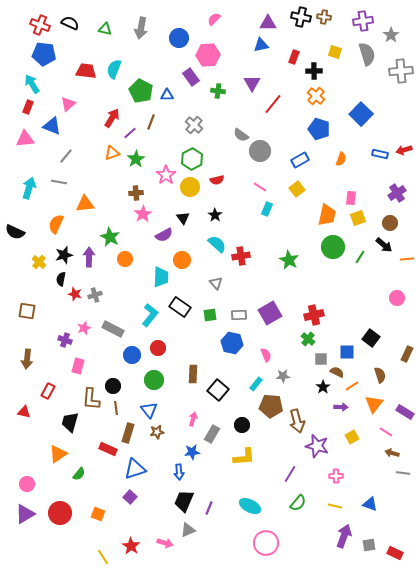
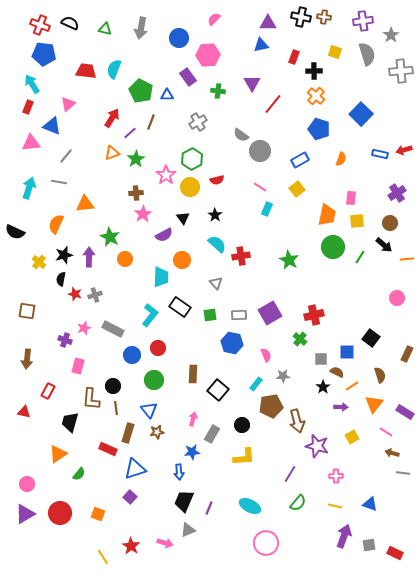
purple rectangle at (191, 77): moved 3 px left
gray cross at (194, 125): moved 4 px right, 3 px up; rotated 18 degrees clockwise
pink triangle at (25, 139): moved 6 px right, 4 px down
yellow square at (358, 218): moved 1 px left, 3 px down; rotated 14 degrees clockwise
green cross at (308, 339): moved 8 px left
brown pentagon at (271, 406): rotated 15 degrees counterclockwise
